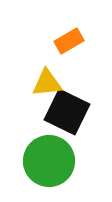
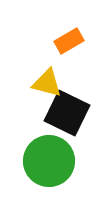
yellow triangle: rotated 20 degrees clockwise
black square: moved 1 px down
